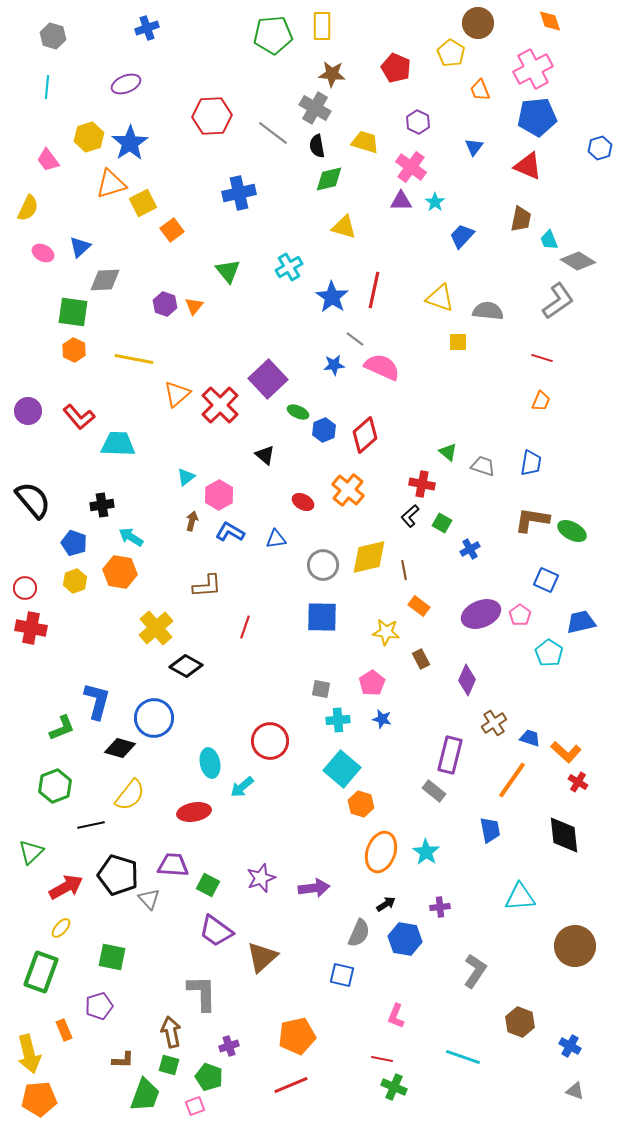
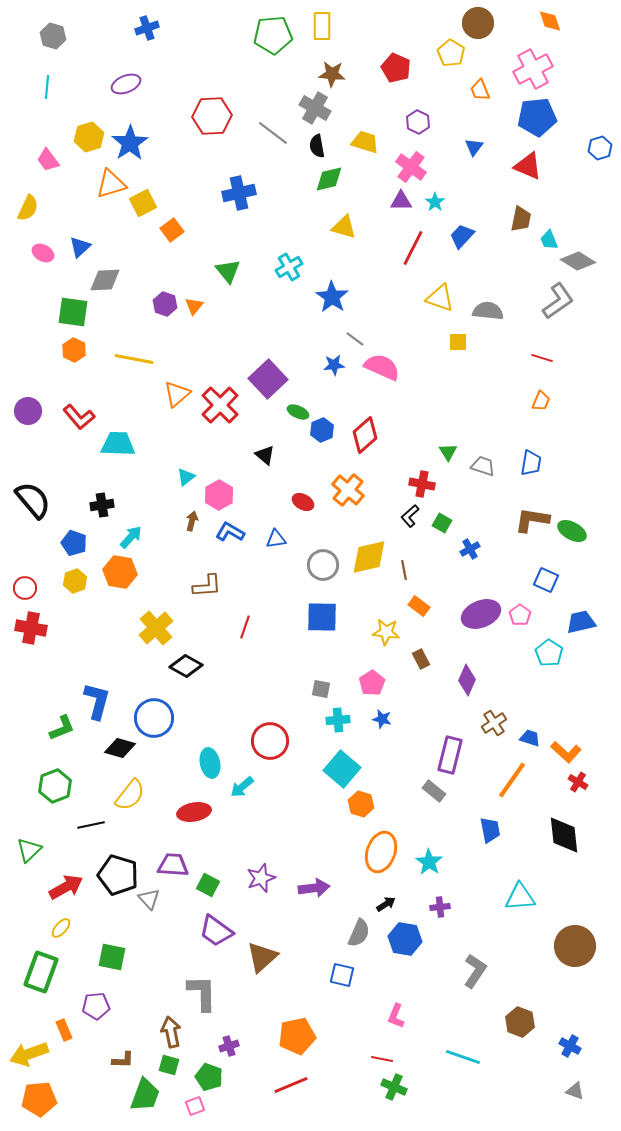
red line at (374, 290): moved 39 px right, 42 px up; rotated 15 degrees clockwise
blue hexagon at (324, 430): moved 2 px left
green triangle at (448, 452): rotated 18 degrees clockwise
cyan arrow at (131, 537): rotated 100 degrees clockwise
green triangle at (31, 852): moved 2 px left, 2 px up
cyan star at (426, 852): moved 3 px right, 10 px down
purple pentagon at (99, 1006): moved 3 px left; rotated 12 degrees clockwise
yellow arrow at (29, 1054): rotated 84 degrees clockwise
